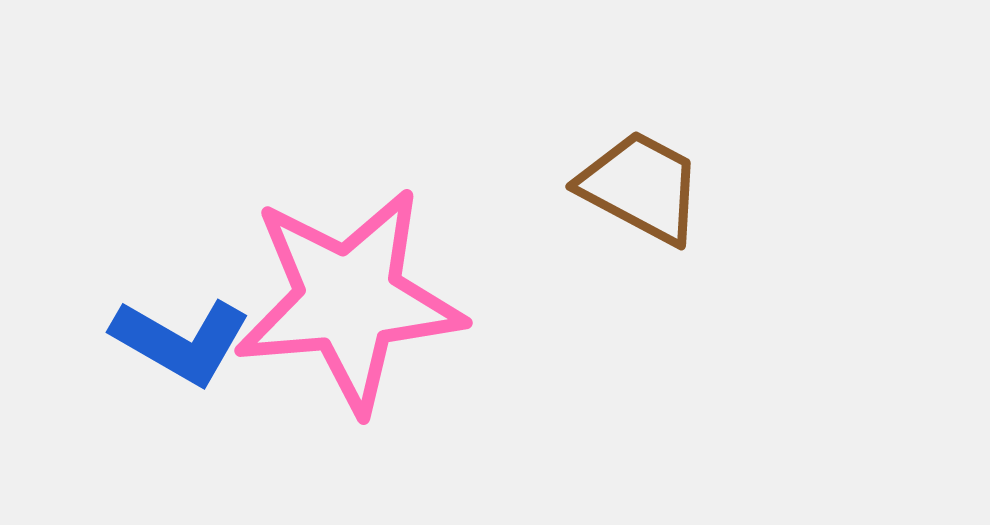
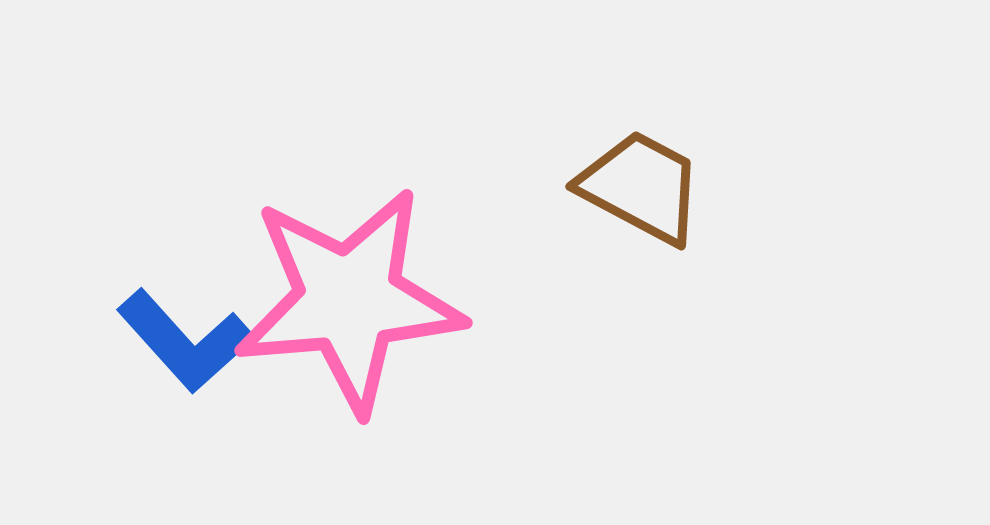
blue L-shape: moved 4 px right; rotated 18 degrees clockwise
